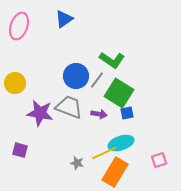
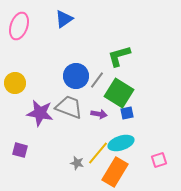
green L-shape: moved 7 px right, 4 px up; rotated 130 degrees clockwise
yellow line: moved 6 px left; rotated 25 degrees counterclockwise
